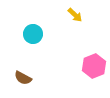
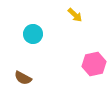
pink hexagon: moved 2 px up; rotated 10 degrees clockwise
